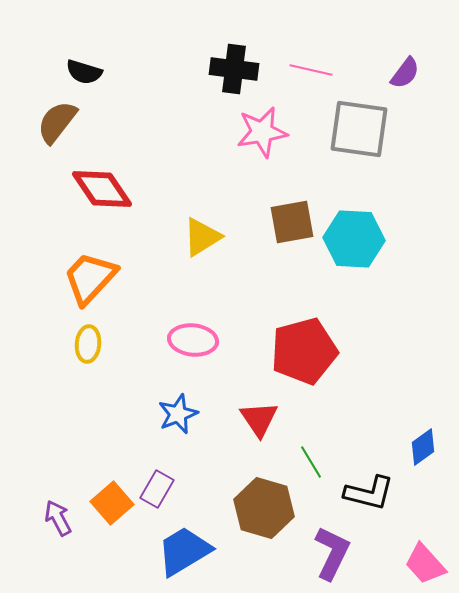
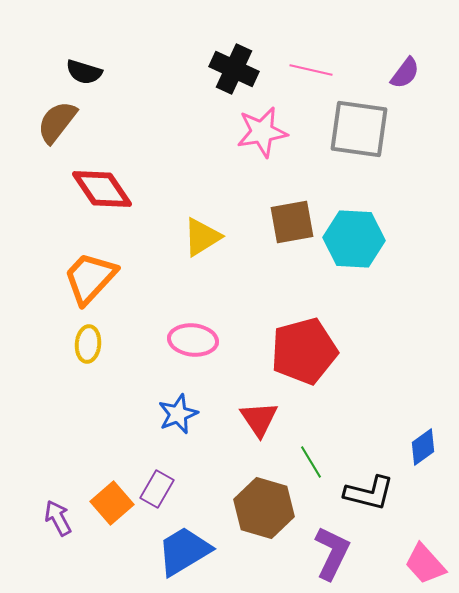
black cross: rotated 18 degrees clockwise
